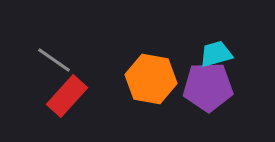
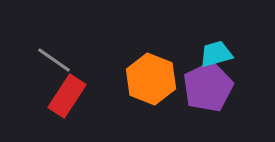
orange hexagon: rotated 12 degrees clockwise
purple pentagon: rotated 24 degrees counterclockwise
red rectangle: rotated 9 degrees counterclockwise
